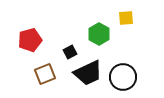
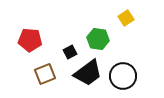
yellow square: rotated 28 degrees counterclockwise
green hexagon: moved 1 px left, 5 px down; rotated 20 degrees counterclockwise
red pentagon: rotated 20 degrees clockwise
black trapezoid: rotated 12 degrees counterclockwise
black circle: moved 1 px up
